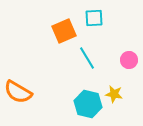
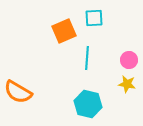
cyan line: rotated 35 degrees clockwise
yellow star: moved 13 px right, 10 px up
